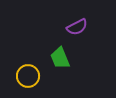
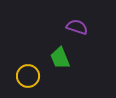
purple semicircle: rotated 135 degrees counterclockwise
